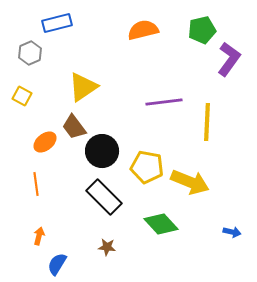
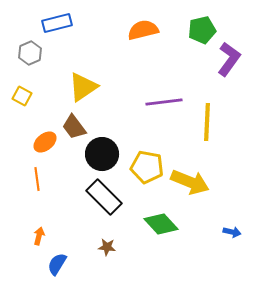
black circle: moved 3 px down
orange line: moved 1 px right, 5 px up
